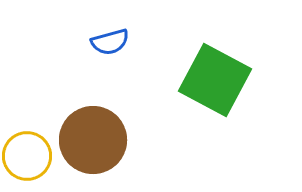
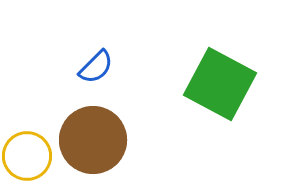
blue semicircle: moved 14 px left, 25 px down; rotated 30 degrees counterclockwise
green square: moved 5 px right, 4 px down
